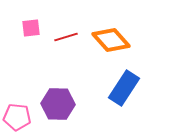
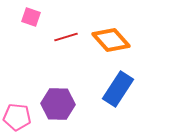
pink square: moved 11 px up; rotated 24 degrees clockwise
blue rectangle: moved 6 px left, 1 px down
